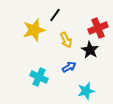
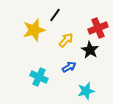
yellow arrow: rotated 112 degrees counterclockwise
